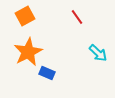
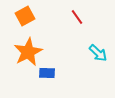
blue rectangle: rotated 21 degrees counterclockwise
